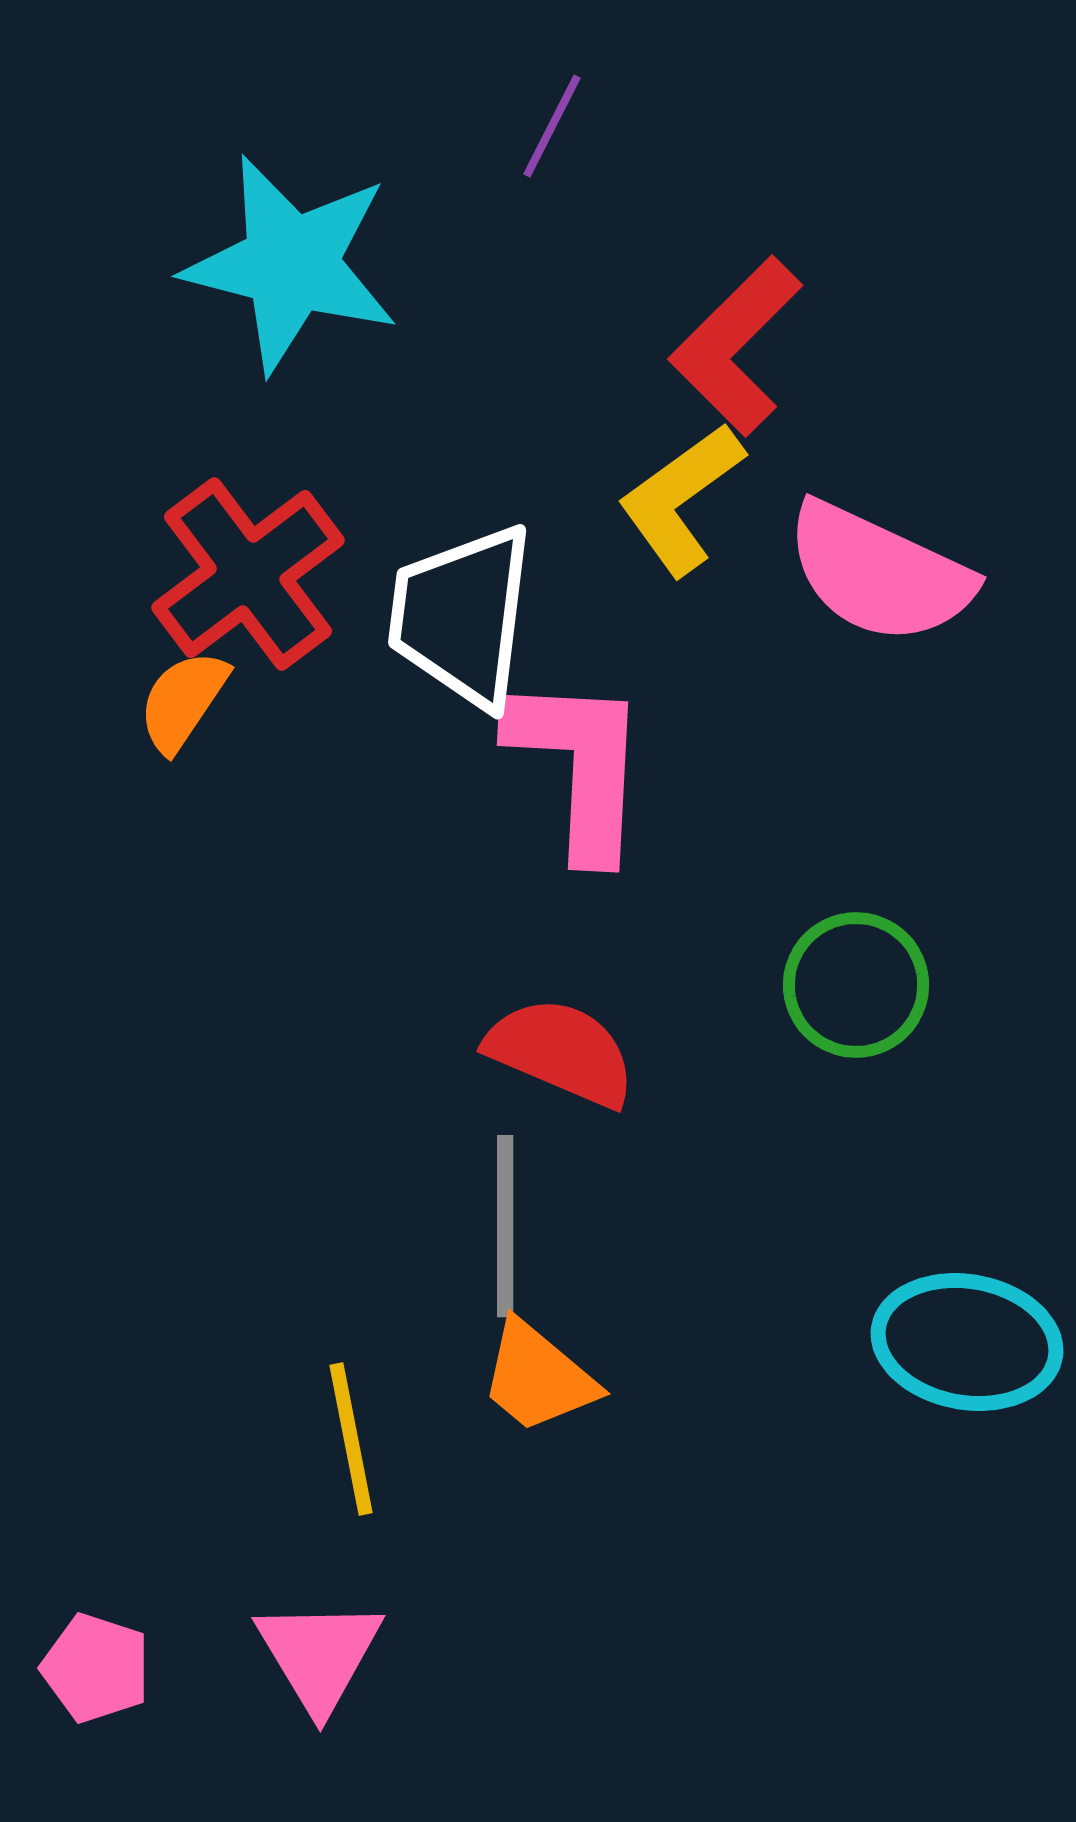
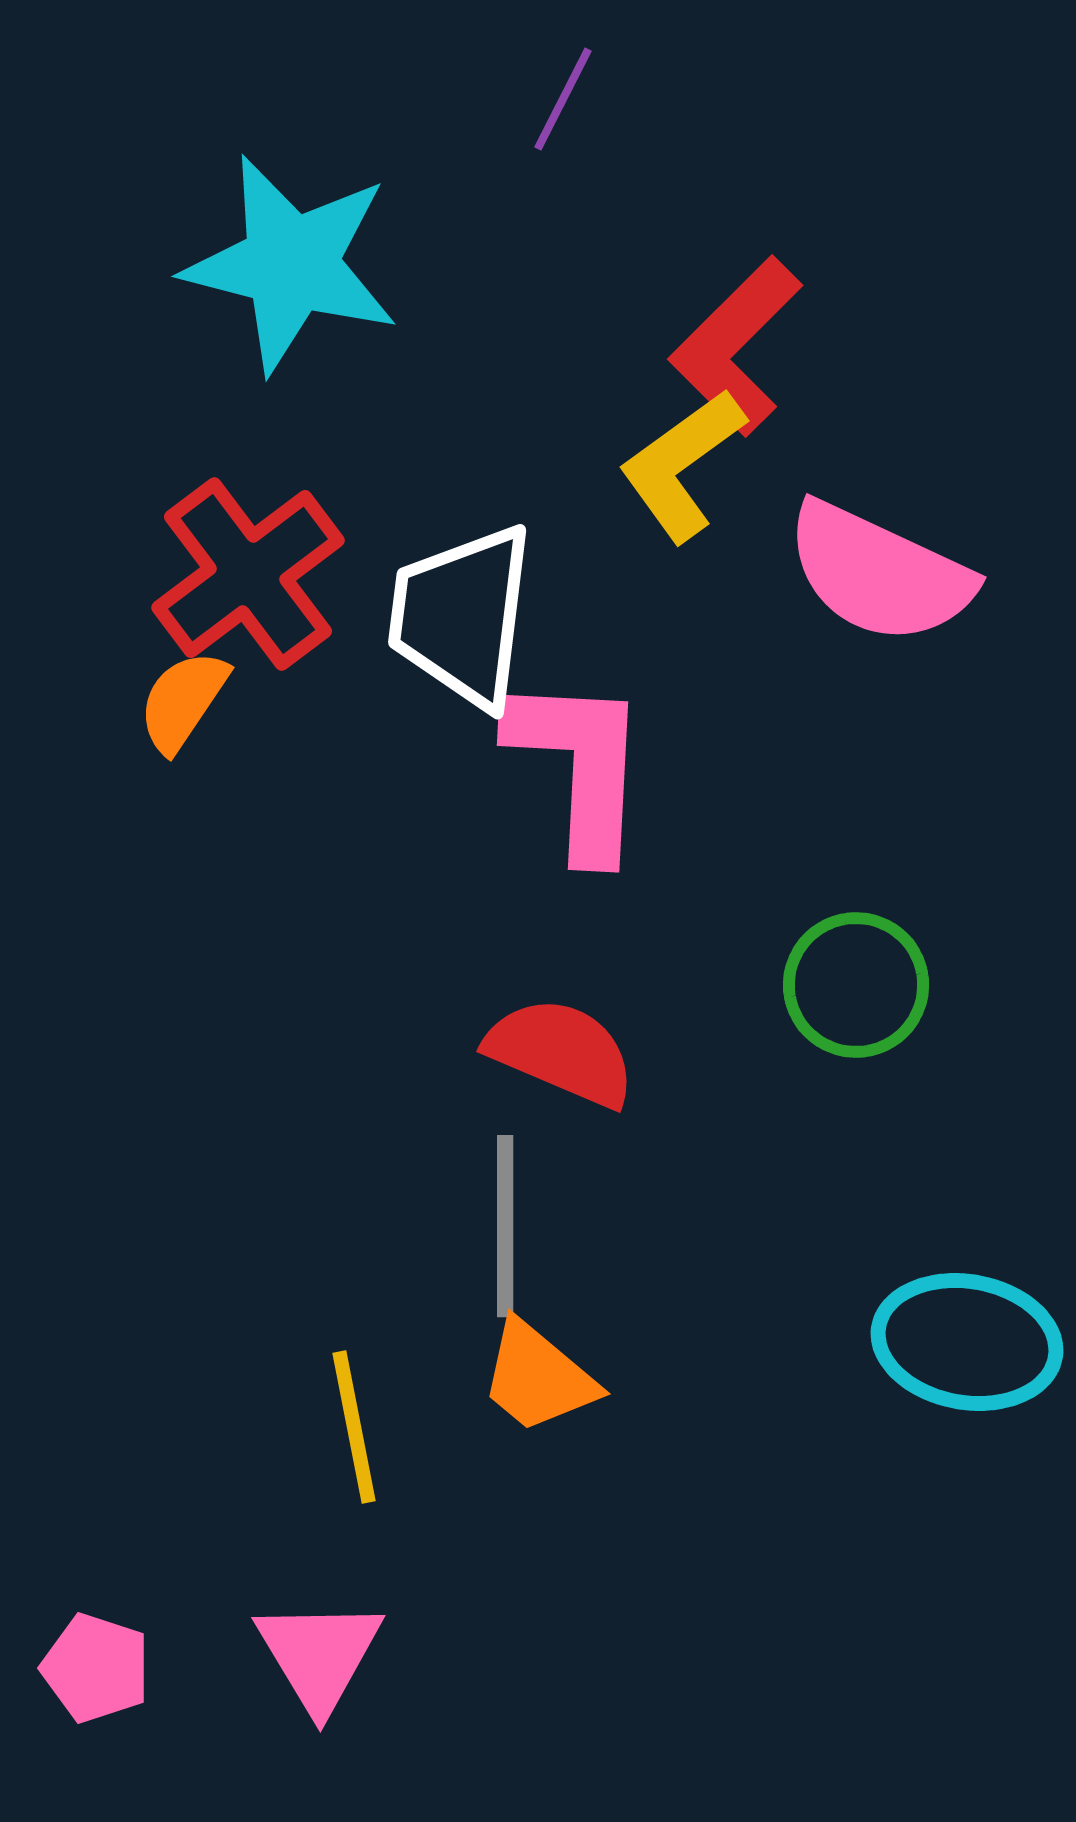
purple line: moved 11 px right, 27 px up
yellow L-shape: moved 1 px right, 34 px up
yellow line: moved 3 px right, 12 px up
